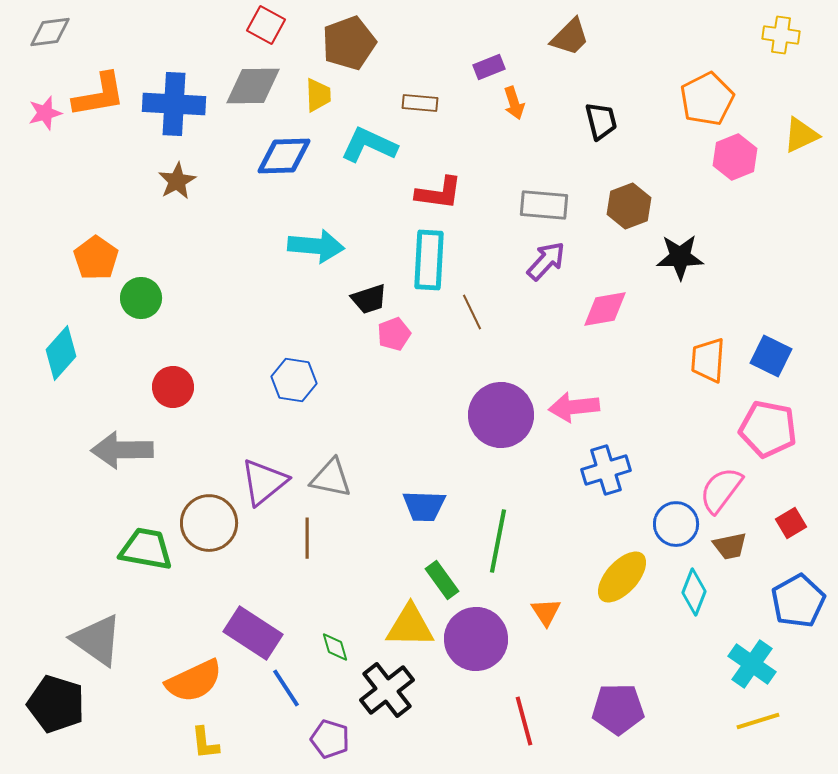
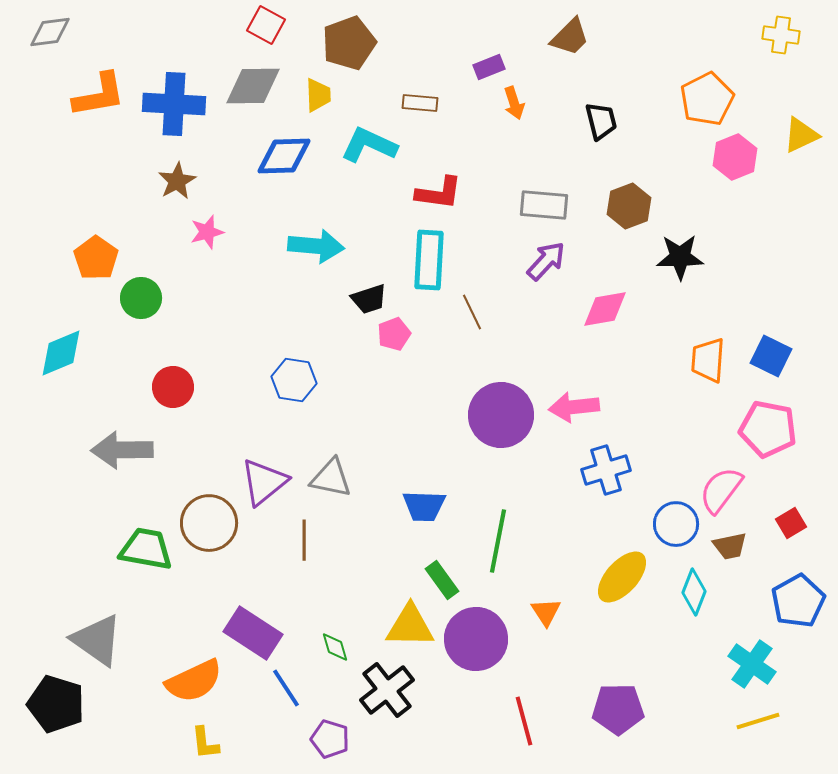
pink star at (45, 113): moved 162 px right, 119 px down
cyan diamond at (61, 353): rotated 26 degrees clockwise
brown line at (307, 538): moved 3 px left, 2 px down
